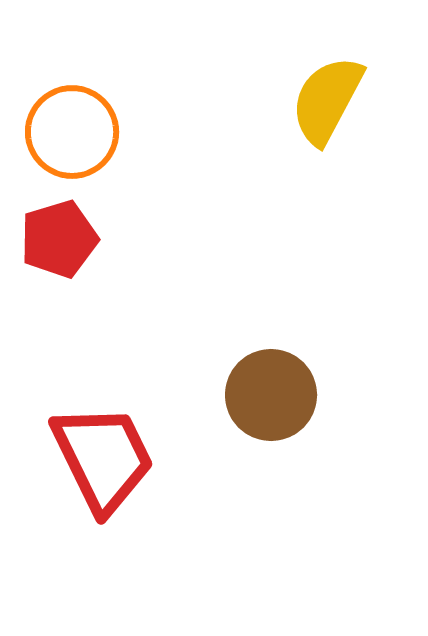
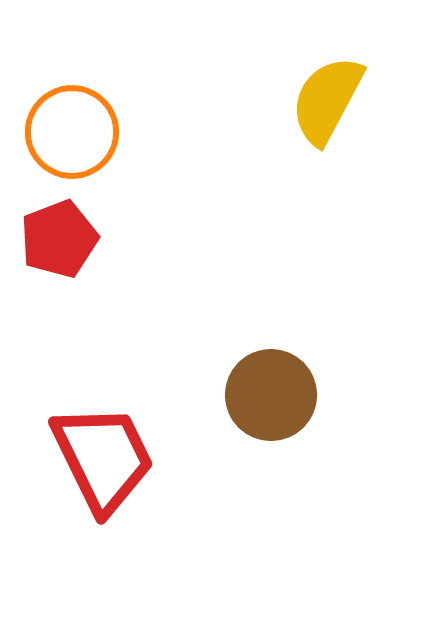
red pentagon: rotated 4 degrees counterclockwise
